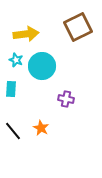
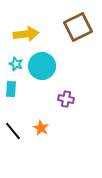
cyan star: moved 4 px down
